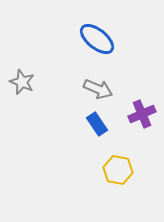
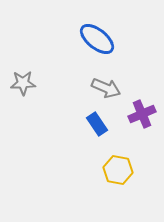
gray star: moved 1 px right, 1 px down; rotated 25 degrees counterclockwise
gray arrow: moved 8 px right, 1 px up
